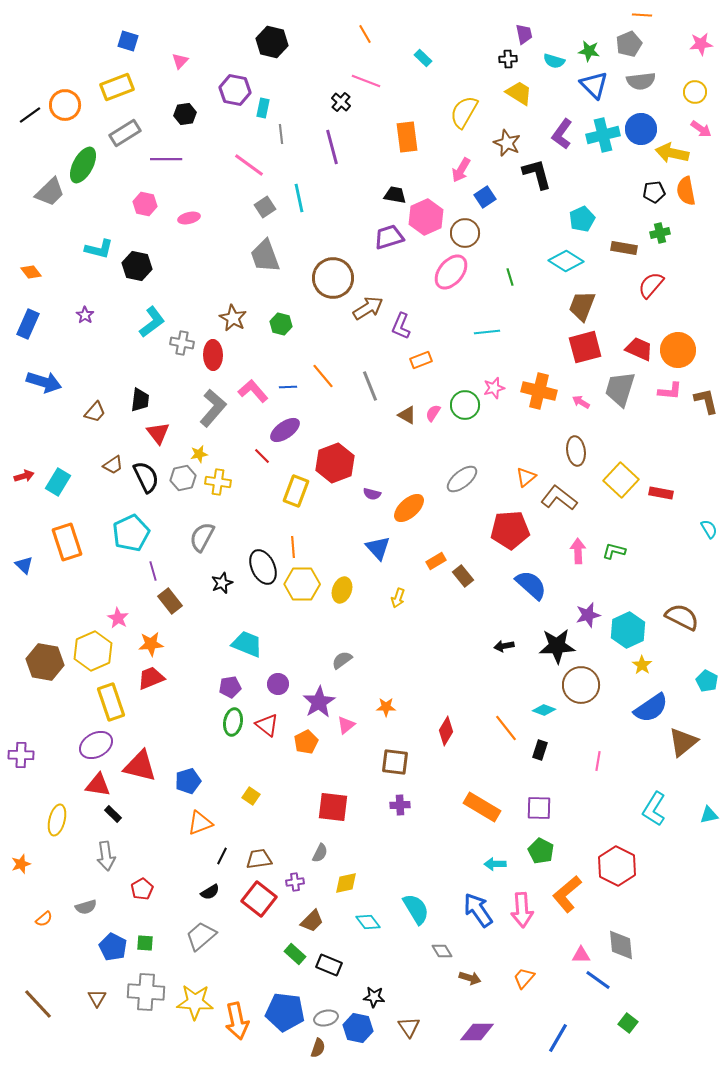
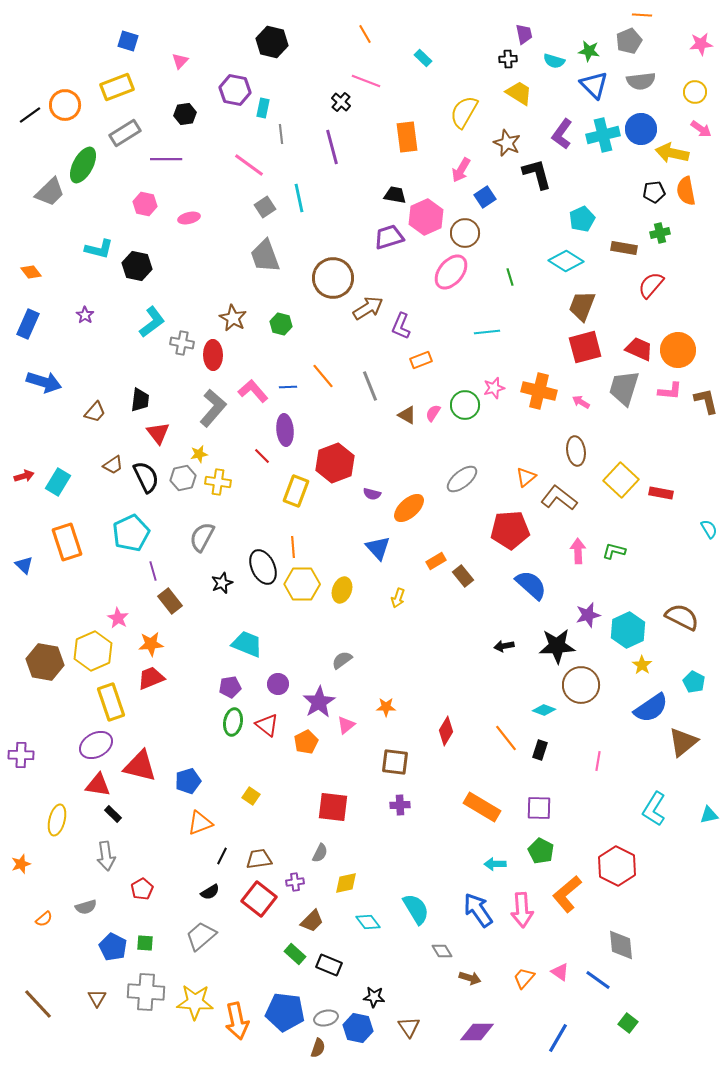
gray pentagon at (629, 44): moved 3 px up
gray trapezoid at (620, 389): moved 4 px right, 1 px up
purple ellipse at (285, 430): rotated 60 degrees counterclockwise
cyan pentagon at (707, 681): moved 13 px left, 1 px down
orange line at (506, 728): moved 10 px down
pink triangle at (581, 955): moved 21 px left, 17 px down; rotated 36 degrees clockwise
